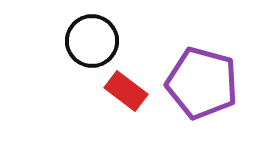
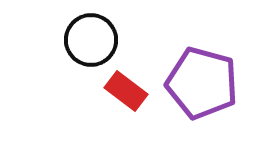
black circle: moved 1 px left, 1 px up
